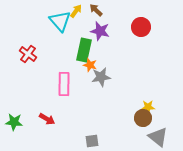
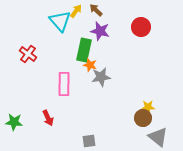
red arrow: moved 1 px right, 1 px up; rotated 35 degrees clockwise
gray square: moved 3 px left
